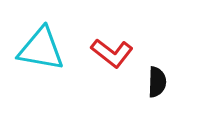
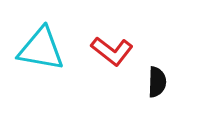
red L-shape: moved 2 px up
